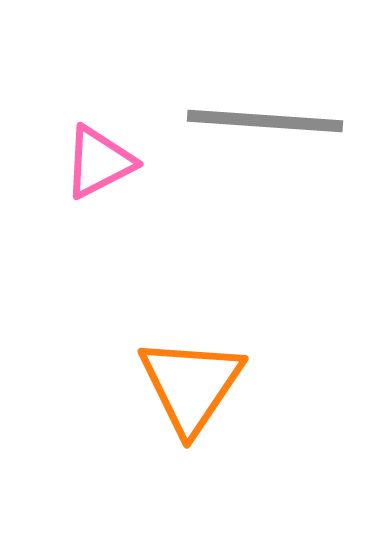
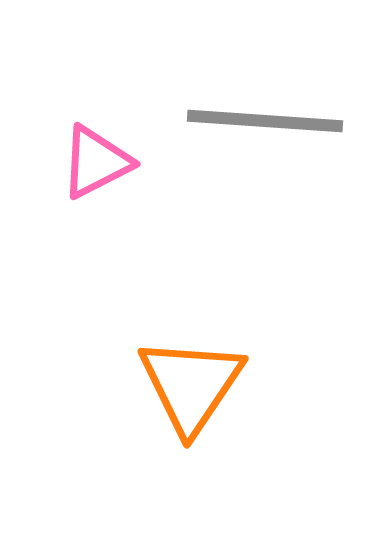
pink triangle: moved 3 px left
